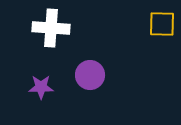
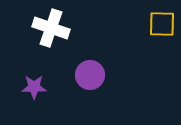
white cross: rotated 15 degrees clockwise
purple star: moved 7 px left
